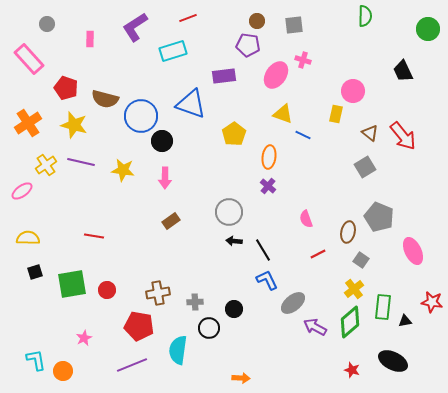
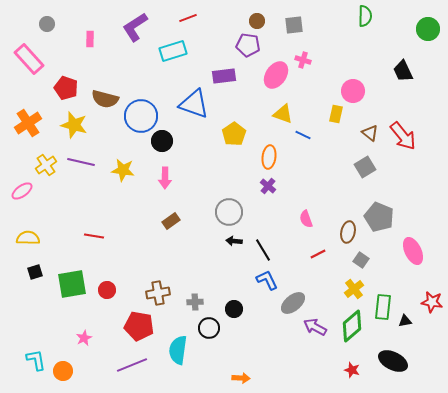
blue triangle at (191, 104): moved 3 px right
green diamond at (350, 322): moved 2 px right, 4 px down
